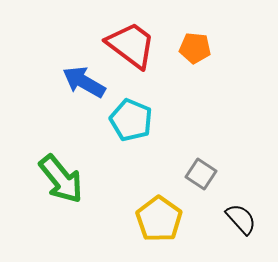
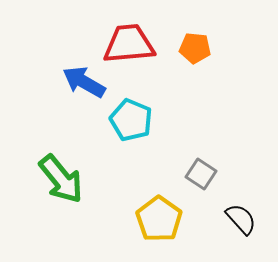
red trapezoid: moved 2 px left, 1 px up; rotated 42 degrees counterclockwise
